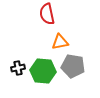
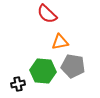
red semicircle: rotated 35 degrees counterclockwise
black cross: moved 16 px down
